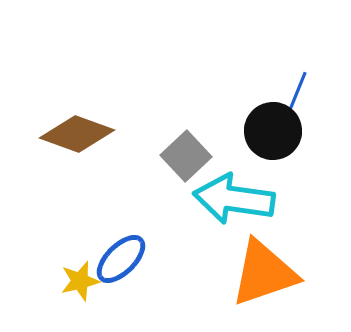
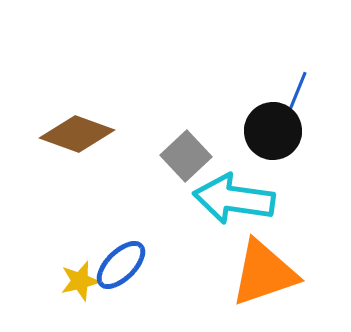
blue ellipse: moved 6 px down
